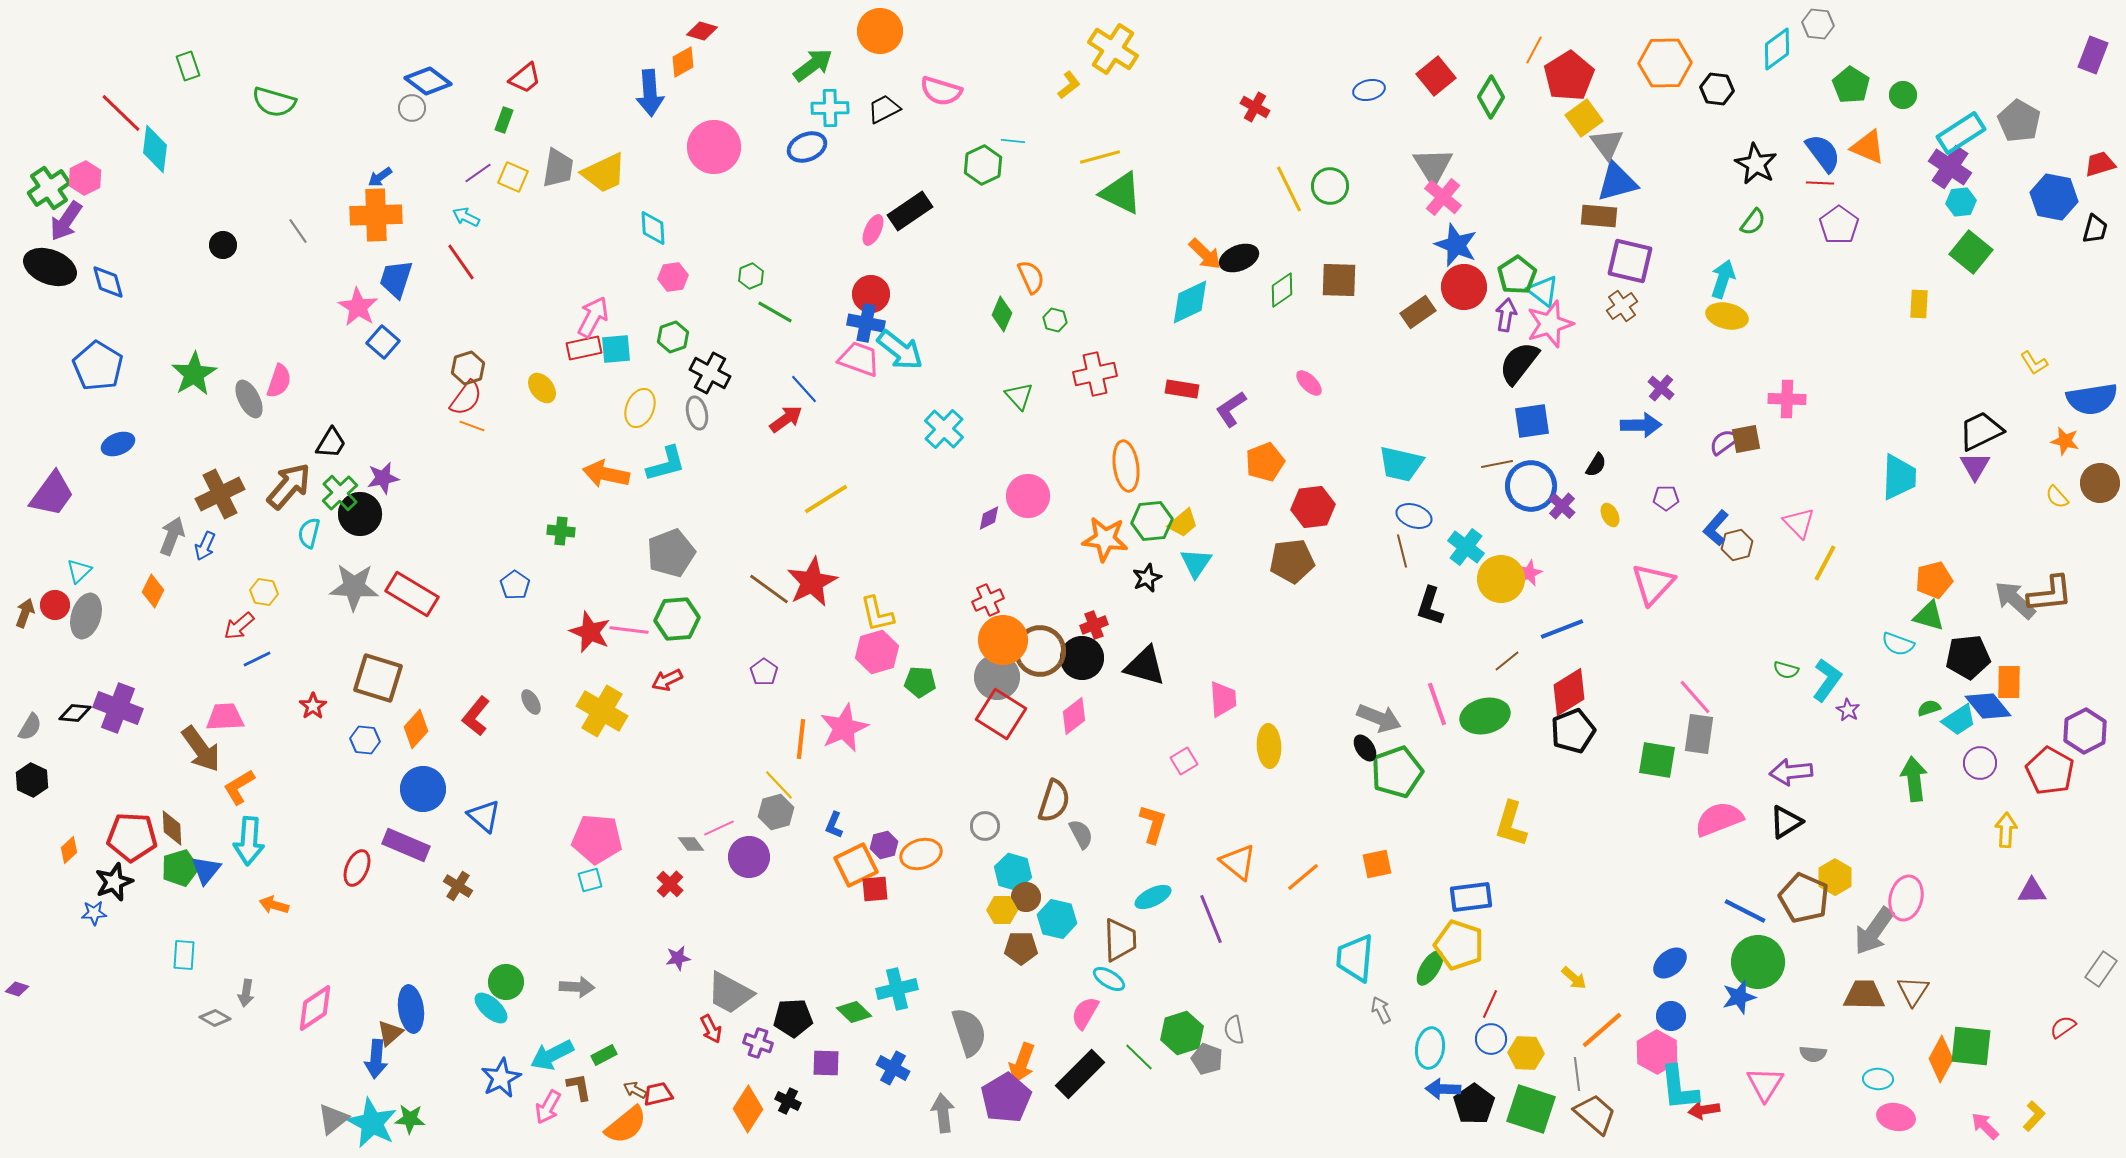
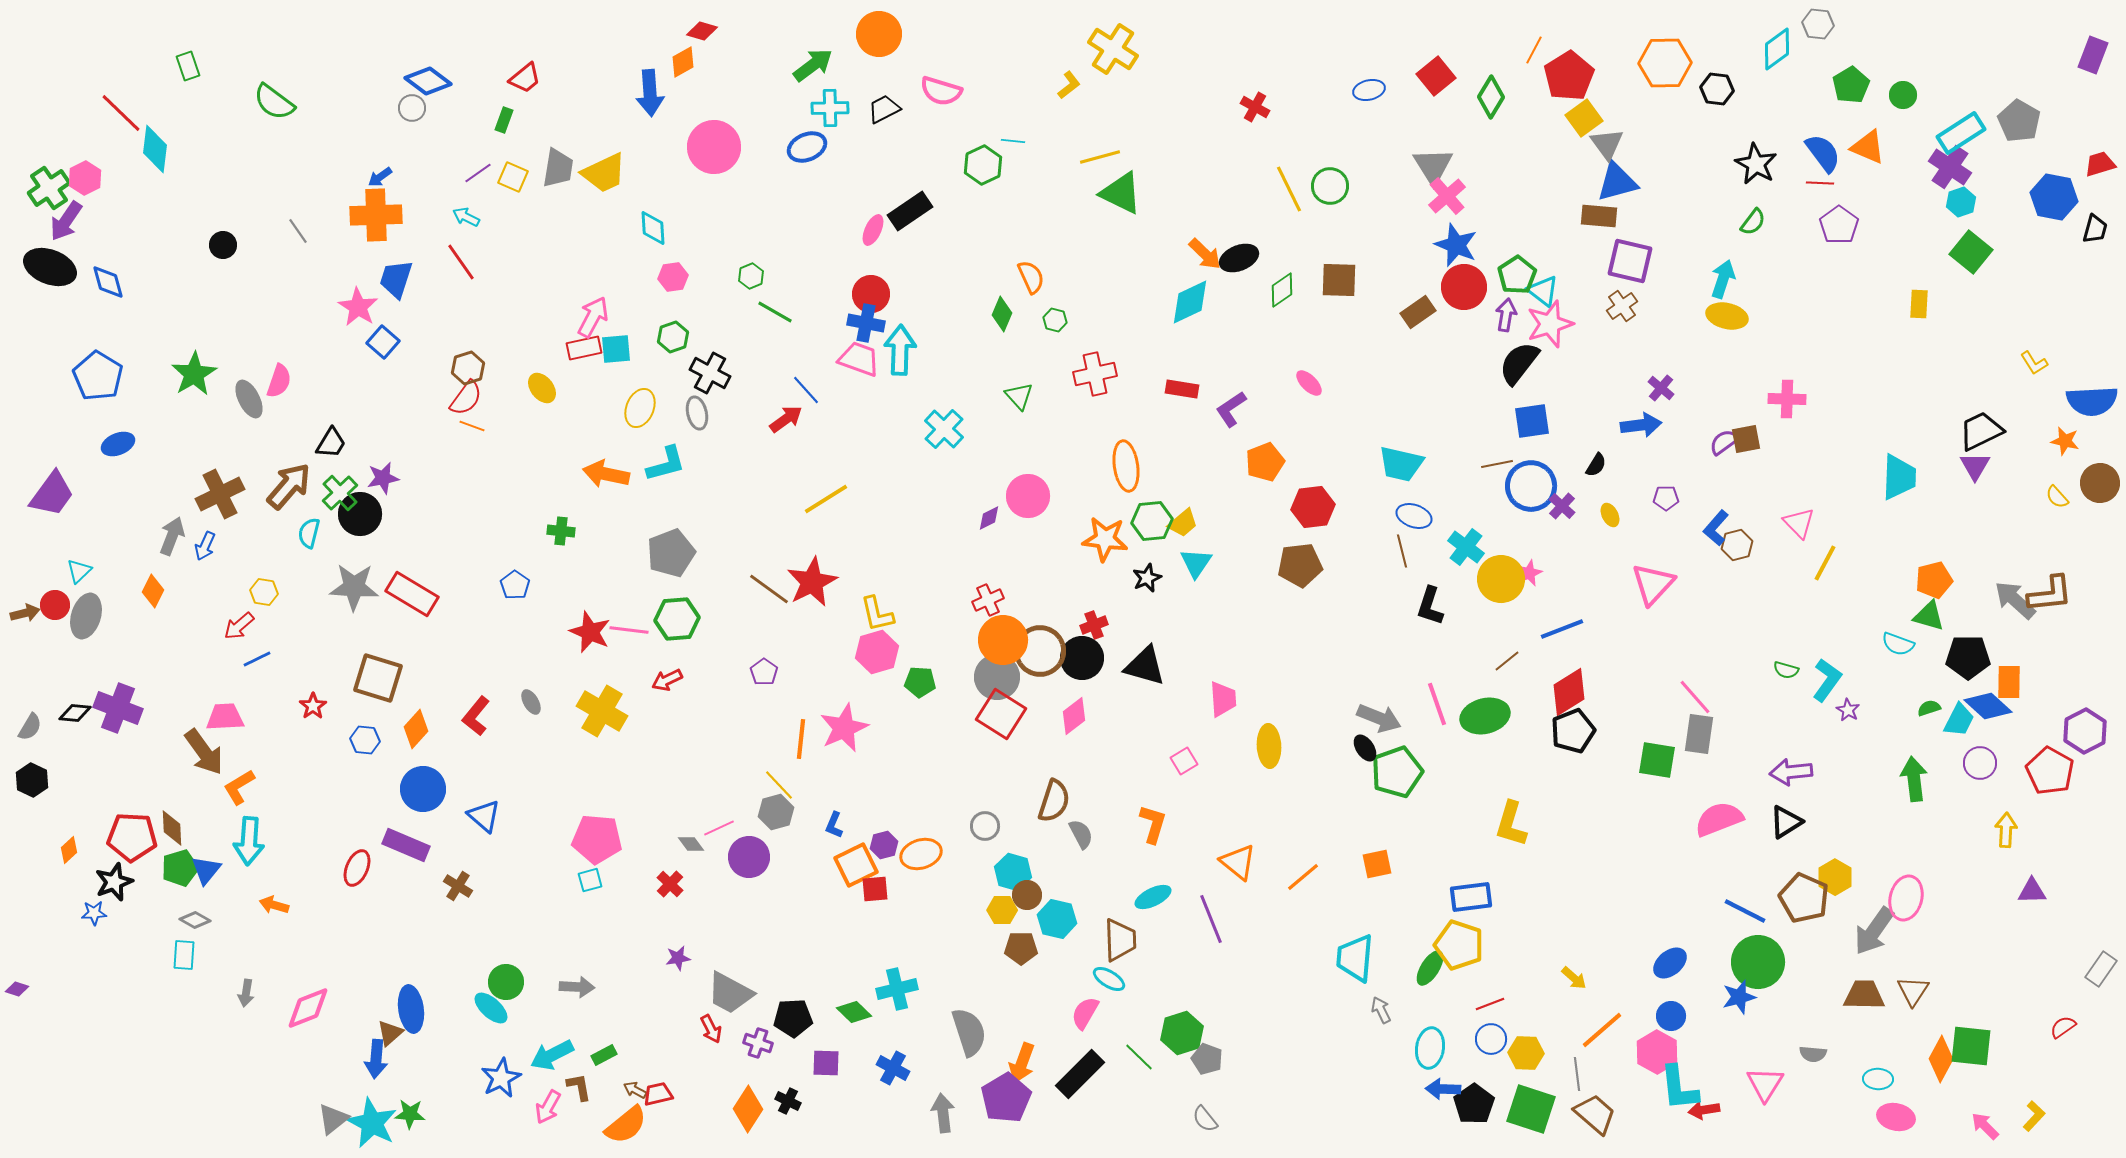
orange circle at (880, 31): moved 1 px left, 3 px down
green pentagon at (1851, 85): rotated 9 degrees clockwise
green semicircle at (274, 102): rotated 21 degrees clockwise
pink cross at (1443, 197): moved 4 px right, 1 px up; rotated 9 degrees clockwise
cyan hexagon at (1961, 202): rotated 12 degrees counterclockwise
cyan arrow at (900, 350): rotated 126 degrees counterclockwise
blue pentagon at (98, 366): moved 10 px down
blue line at (804, 389): moved 2 px right, 1 px down
blue semicircle at (2092, 399): moved 2 px down; rotated 6 degrees clockwise
blue arrow at (1641, 425): rotated 6 degrees counterclockwise
brown pentagon at (1292, 561): moved 8 px right, 4 px down
brown arrow at (25, 613): rotated 56 degrees clockwise
black pentagon at (1968, 657): rotated 6 degrees clockwise
blue diamond at (1988, 706): rotated 9 degrees counterclockwise
cyan trapezoid at (1959, 720): rotated 30 degrees counterclockwise
brown arrow at (201, 749): moved 3 px right, 3 px down
brown circle at (1026, 897): moved 1 px right, 2 px up
red line at (1490, 1004): rotated 44 degrees clockwise
pink diamond at (315, 1008): moved 7 px left; rotated 12 degrees clockwise
gray diamond at (215, 1018): moved 20 px left, 98 px up
gray semicircle at (1234, 1030): moved 29 px left, 89 px down; rotated 28 degrees counterclockwise
green star at (410, 1119): moved 5 px up
